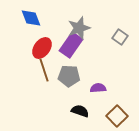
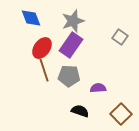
gray star: moved 6 px left, 7 px up
brown square: moved 4 px right, 2 px up
